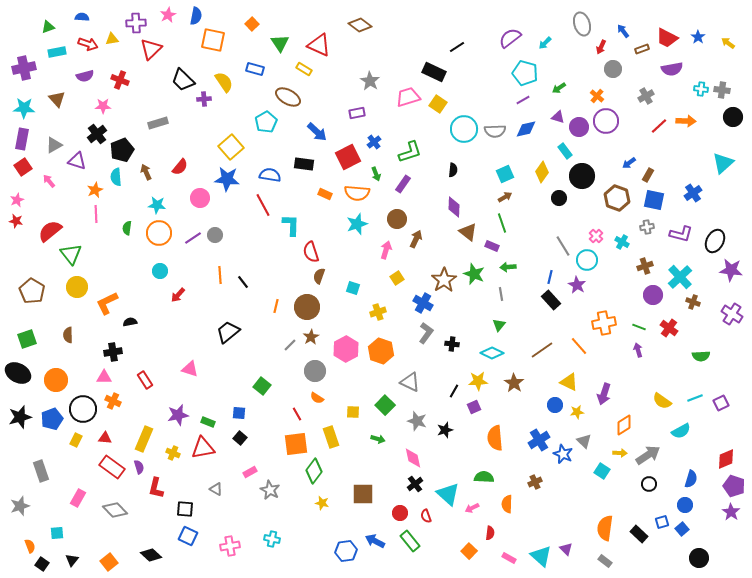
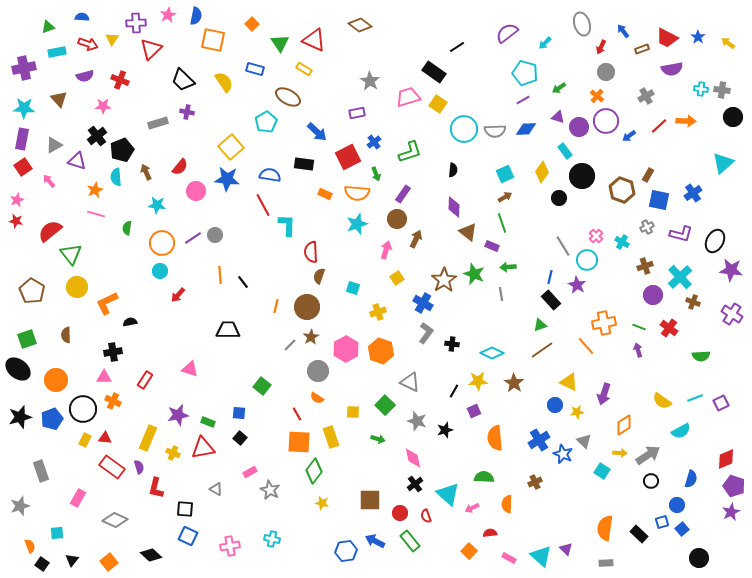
purple semicircle at (510, 38): moved 3 px left, 5 px up
yellow triangle at (112, 39): rotated 48 degrees counterclockwise
red triangle at (319, 45): moved 5 px left, 5 px up
gray circle at (613, 69): moved 7 px left, 3 px down
black rectangle at (434, 72): rotated 10 degrees clockwise
brown triangle at (57, 99): moved 2 px right
purple cross at (204, 99): moved 17 px left, 13 px down; rotated 16 degrees clockwise
blue diamond at (526, 129): rotated 10 degrees clockwise
black cross at (97, 134): moved 2 px down
blue arrow at (629, 163): moved 27 px up
purple rectangle at (403, 184): moved 10 px down
pink circle at (200, 198): moved 4 px left, 7 px up
brown hexagon at (617, 198): moved 5 px right, 8 px up
blue square at (654, 200): moved 5 px right
pink line at (96, 214): rotated 72 degrees counterclockwise
cyan L-shape at (291, 225): moved 4 px left
gray cross at (647, 227): rotated 16 degrees counterclockwise
orange circle at (159, 233): moved 3 px right, 10 px down
red semicircle at (311, 252): rotated 15 degrees clockwise
green triangle at (499, 325): moved 41 px right; rotated 32 degrees clockwise
black trapezoid at (228, 332): moved 2 px up; rotated 40 degrees clockwise
brown semicircle at (68, 335): moved 2 px left
orange line at (579, 346): moved 7 px right
gray circle at (315, 371): moved 3 px right
black ellipse at (18, 373): moved 4 px up; rotated 10 degrees clockwise
red rectangle at (145, 380): rotated 66 degrees clockwise
purple square at (474, 407): moved 4 px down
yellow rectangle at (144, 439): moved 4 px right, 1 px up
yellow rectangle at (76, 440): moved 9 px right
orange square at (296, 444): moved 3 px right, 2 px up; rotated 10 degrees clockwise
black circle at (649, 484): moved 2 px right, 3 px up
brown square at (363, 494): moved 7 px right, 6 px down
blue circle at (685, 505): moved 8 px left
gray diamond at (115, 510): moved 10 px down; rotated 20 degrees counterclockwise
purple star at (731, 512): rotated 12 degrees clockwise
red semicircle at (490, 533): rotated 104 degrees counterclockwise
gray rectangle at (605, 561): moved 1 px right, 2 px down; rotated 40 degrees counterclockwise
